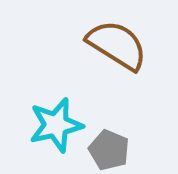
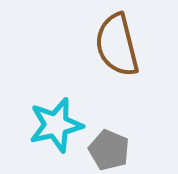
brown semicircle: rotated 136 degrees counterclockwise
